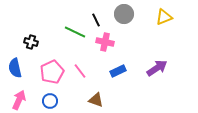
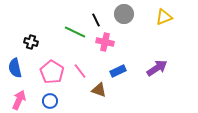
pink pentagon: rotated 15 degrees counterclockwise
brown triangle: moved 3 px right, 10 px up
